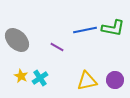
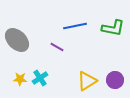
blue line: moved 10 px left, 4 px up
yellow star: moved 1 px left, 3 px down; rotated 24 degrees counterclockwise
yellow triangle: rotated 20 degrees counterclockwise
